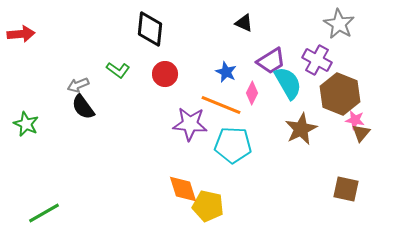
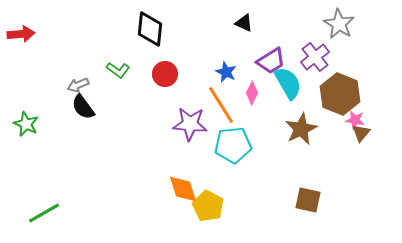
purple cross: moved 2 px left, 3 px up; rotated 24 degrees clockwise
orange line: rotated 36 degrees clockwise
cyan pentagon: rotated 9 degrees counterclockwise
brown square: moved 38 px left, 11 px down
yellow pentagon: rotated 16 degrees clockwise
